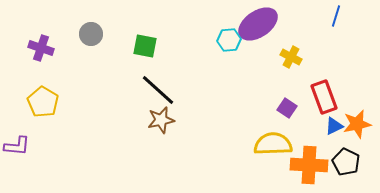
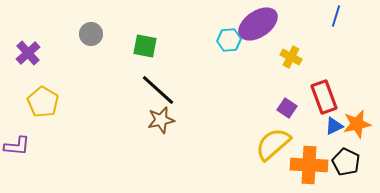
purple cross: moved 13 px left, 5 px down; rotated 30 degrees clockwise
yellow semicircle: rotated 39 degrees counterclockwise
